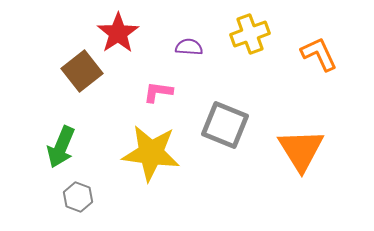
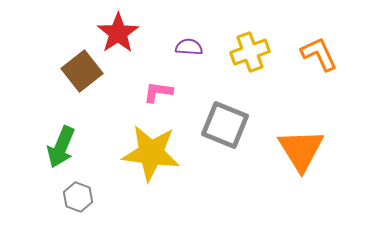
yellow cross: moved 18 px down
